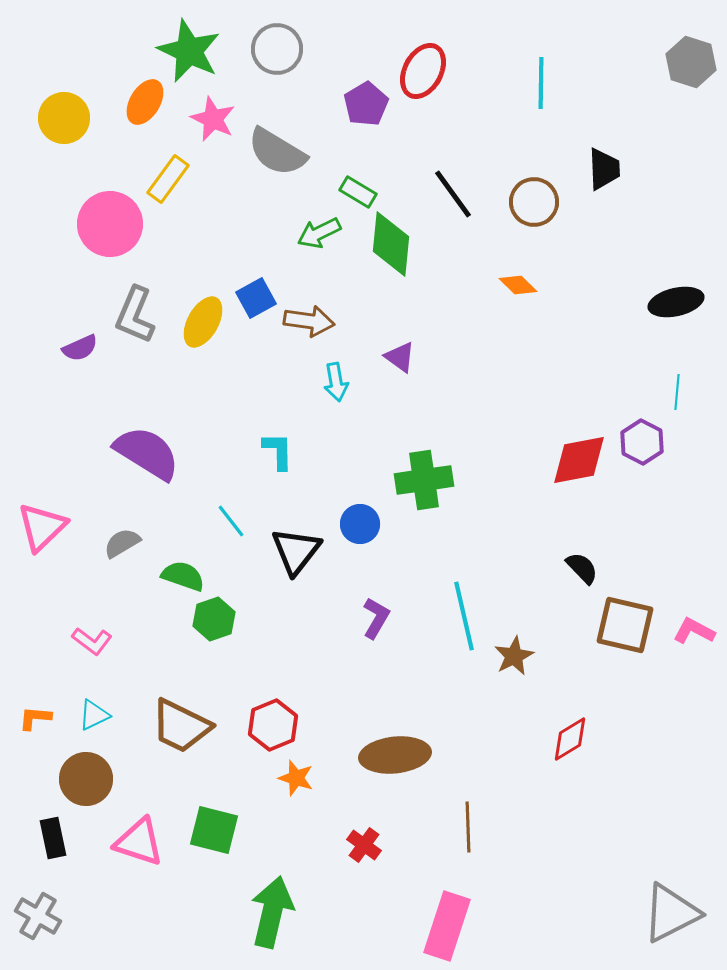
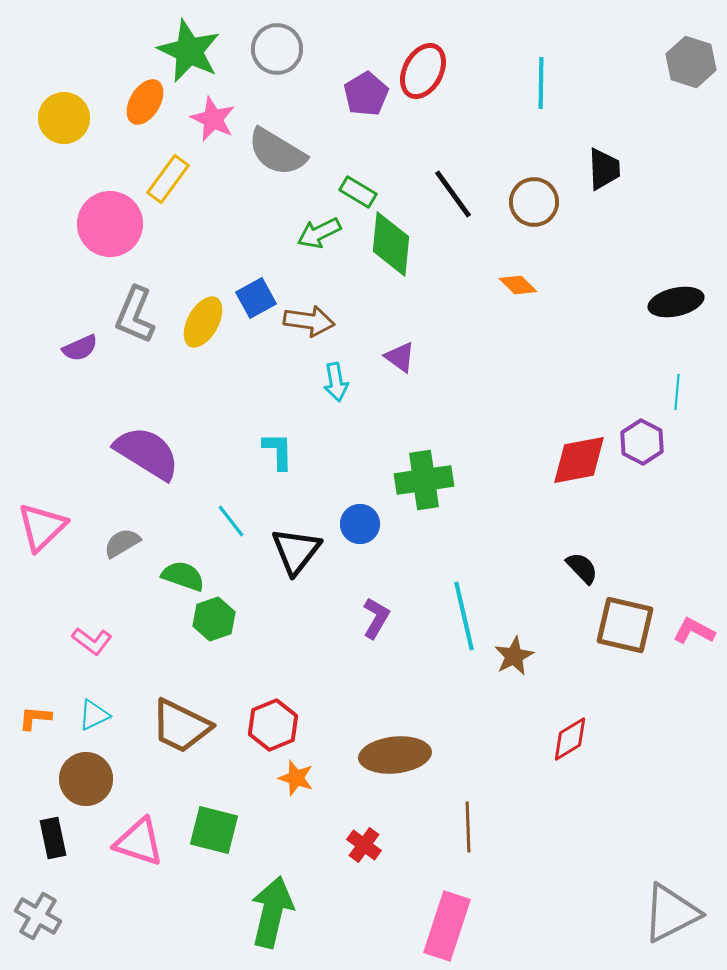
purple pentagon at (366, 104): moved 10 px up
